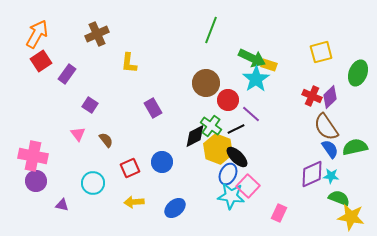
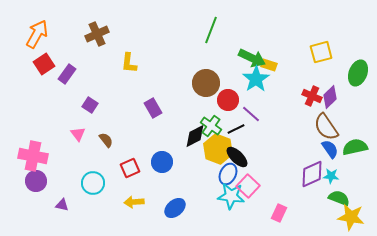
red square at (41, 61): moved 3 px right, 3 px down
